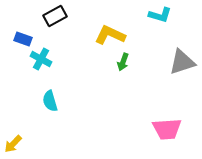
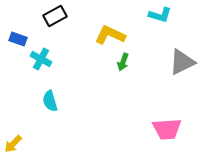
blue rectangle: moved 5 px left
gray triangle: rotated 8 degrees counterclockwise
